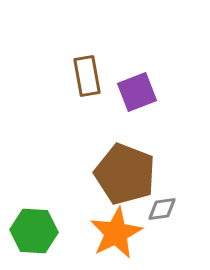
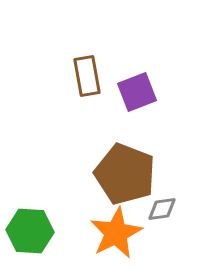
green hexagon: moved 4 px left
